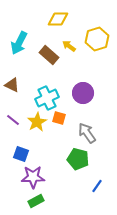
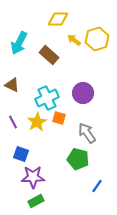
yellow arrow: moved 5 px right, 6 px up
purple line: moved 2 px down; rotated 24 degrees clockwise
